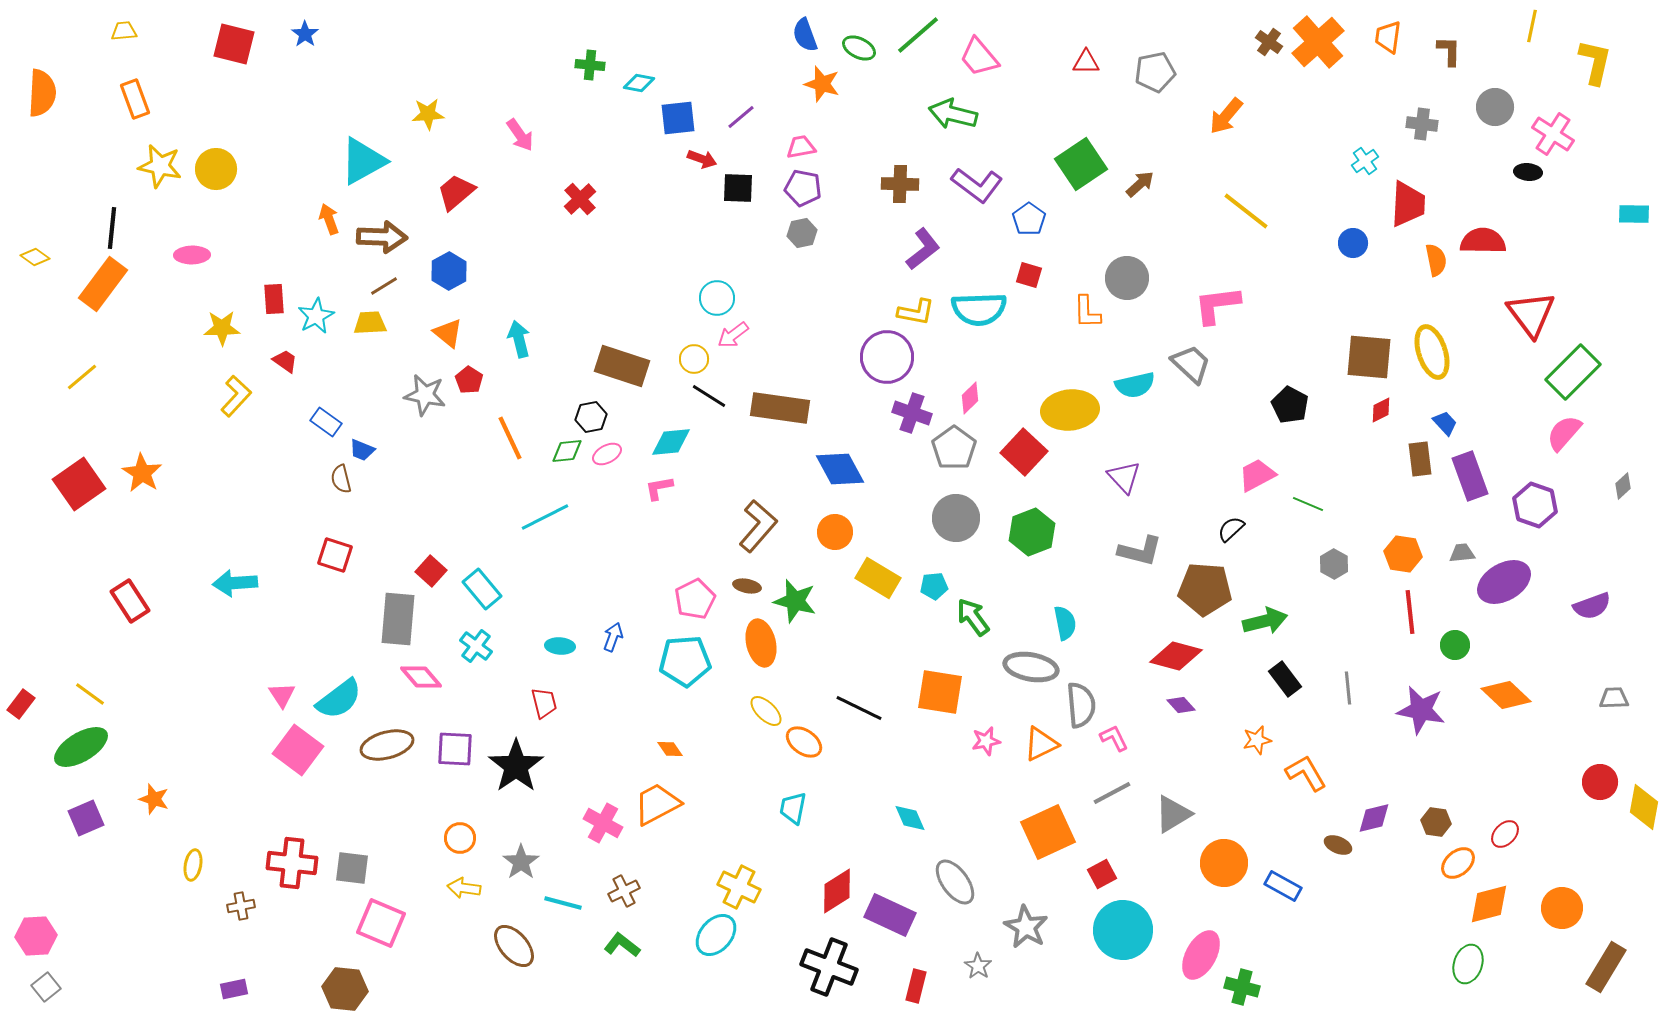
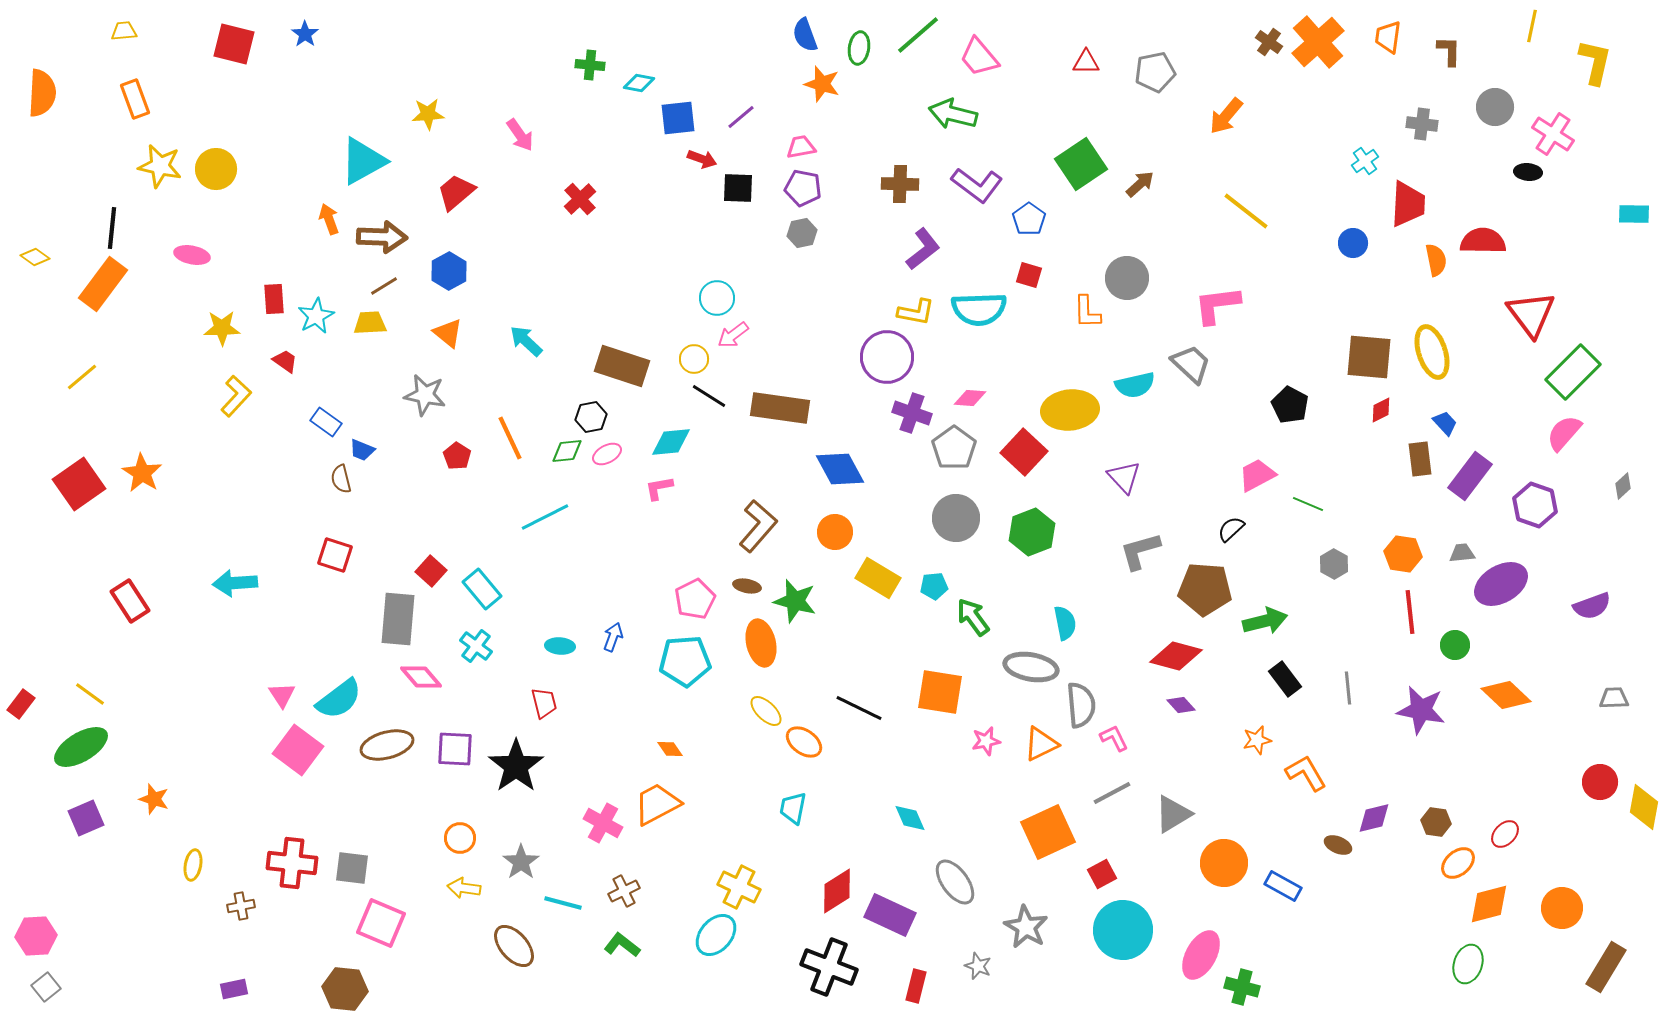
green ellipse at (859, 48): rotated 72 degrees clockwise
pink ellipse at (192, 255): rotated 12 degrees clockwise
cyan arrow at (519, 339): moved 7 px right, 2 px down; rotated 33 degrees counterclockwise
red pentagon at (469, 380): moved 12 px left, 76 px down
pink diamond at (970, 398): rotated 48 degrees clockwise
purple rectangle at (1470, 476): rotated 57 degrees clockwise
gray L-shape at (1140, 551): rotated 150 degrees clockwise
purple ellipse at (1504, 582): moved 3 px left, 2 px down
gray star at (978, 966): rotated 12 degrees counterclockwise
